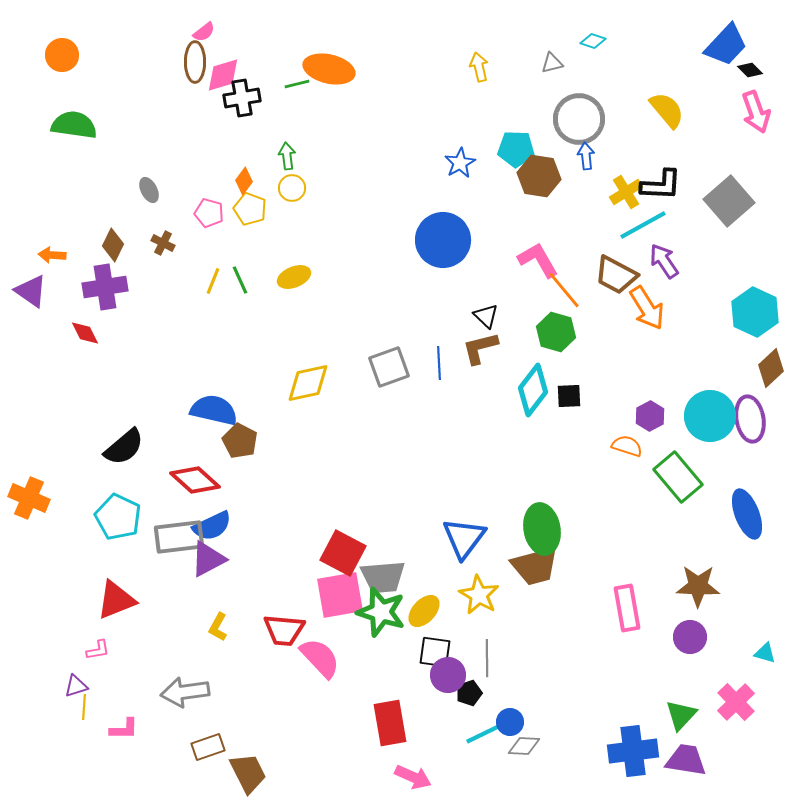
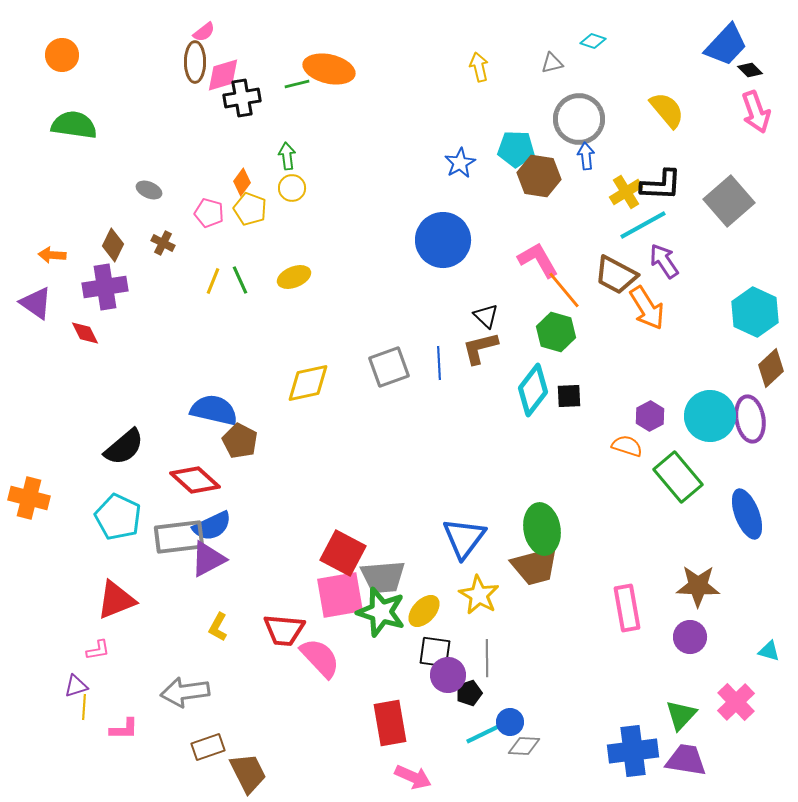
orange diamond at (244, 181): moved 2 px left, 1 px down
gray ellipse at (149, 190): rotated 40 degrees counterclockwise
purple triangle at (31, 291): moved 5 px right, 12 px down
orange cross at (29, 498): rotated 9 degrees counterclockwise
cyan triangle at (765, 653): moved 4 px right, 2 px up
